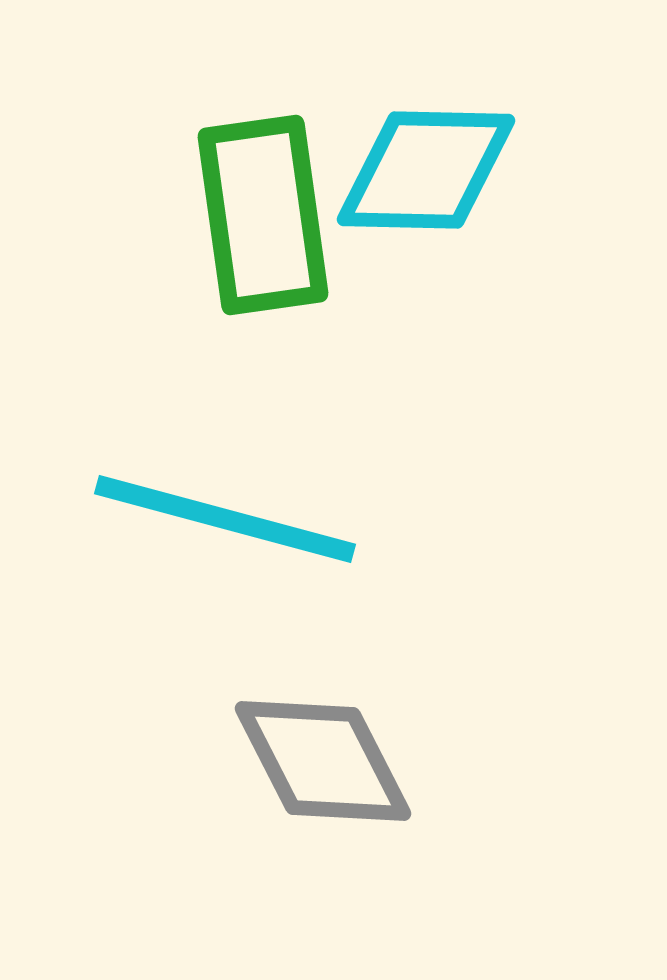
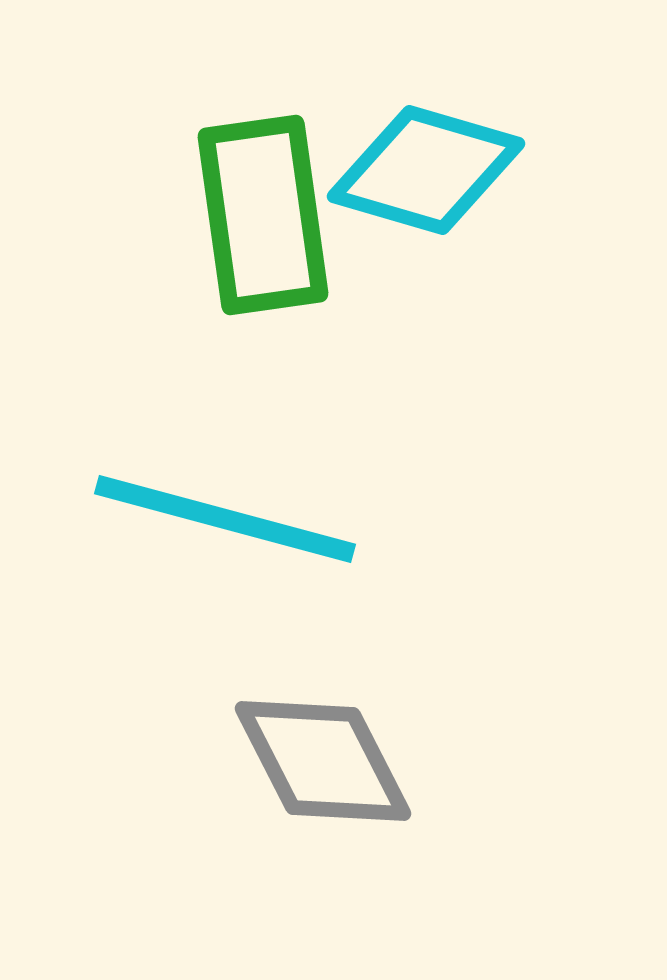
cyan diamond: rotated 15 degrees clockwise
